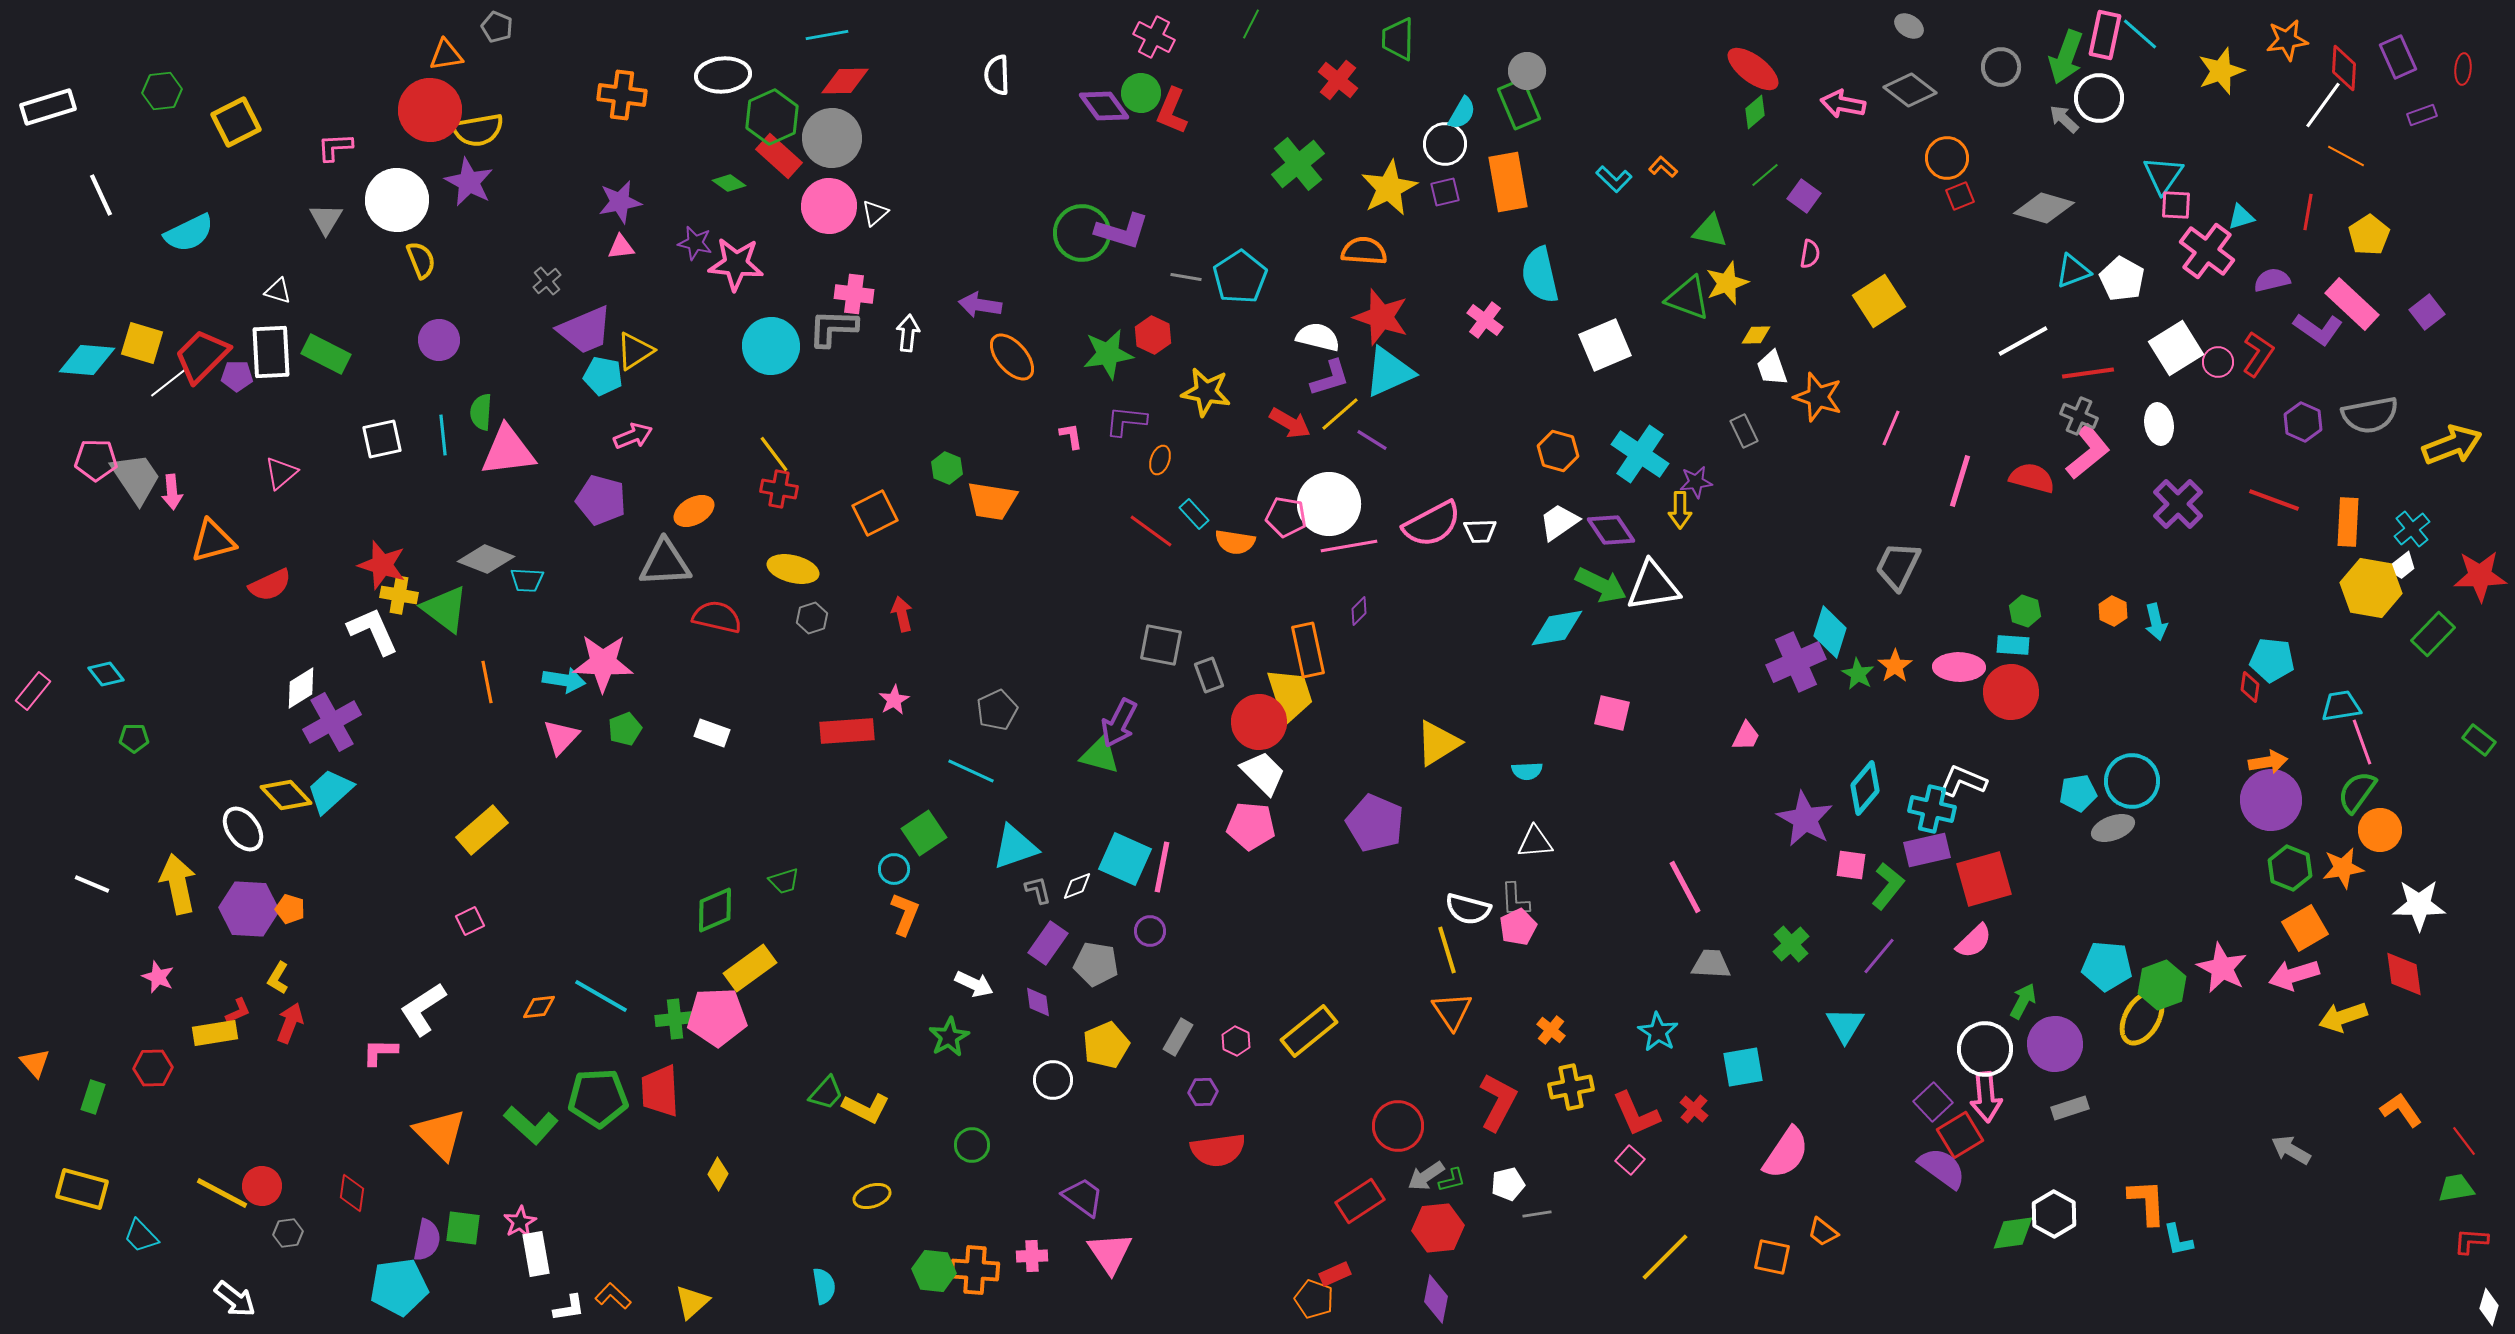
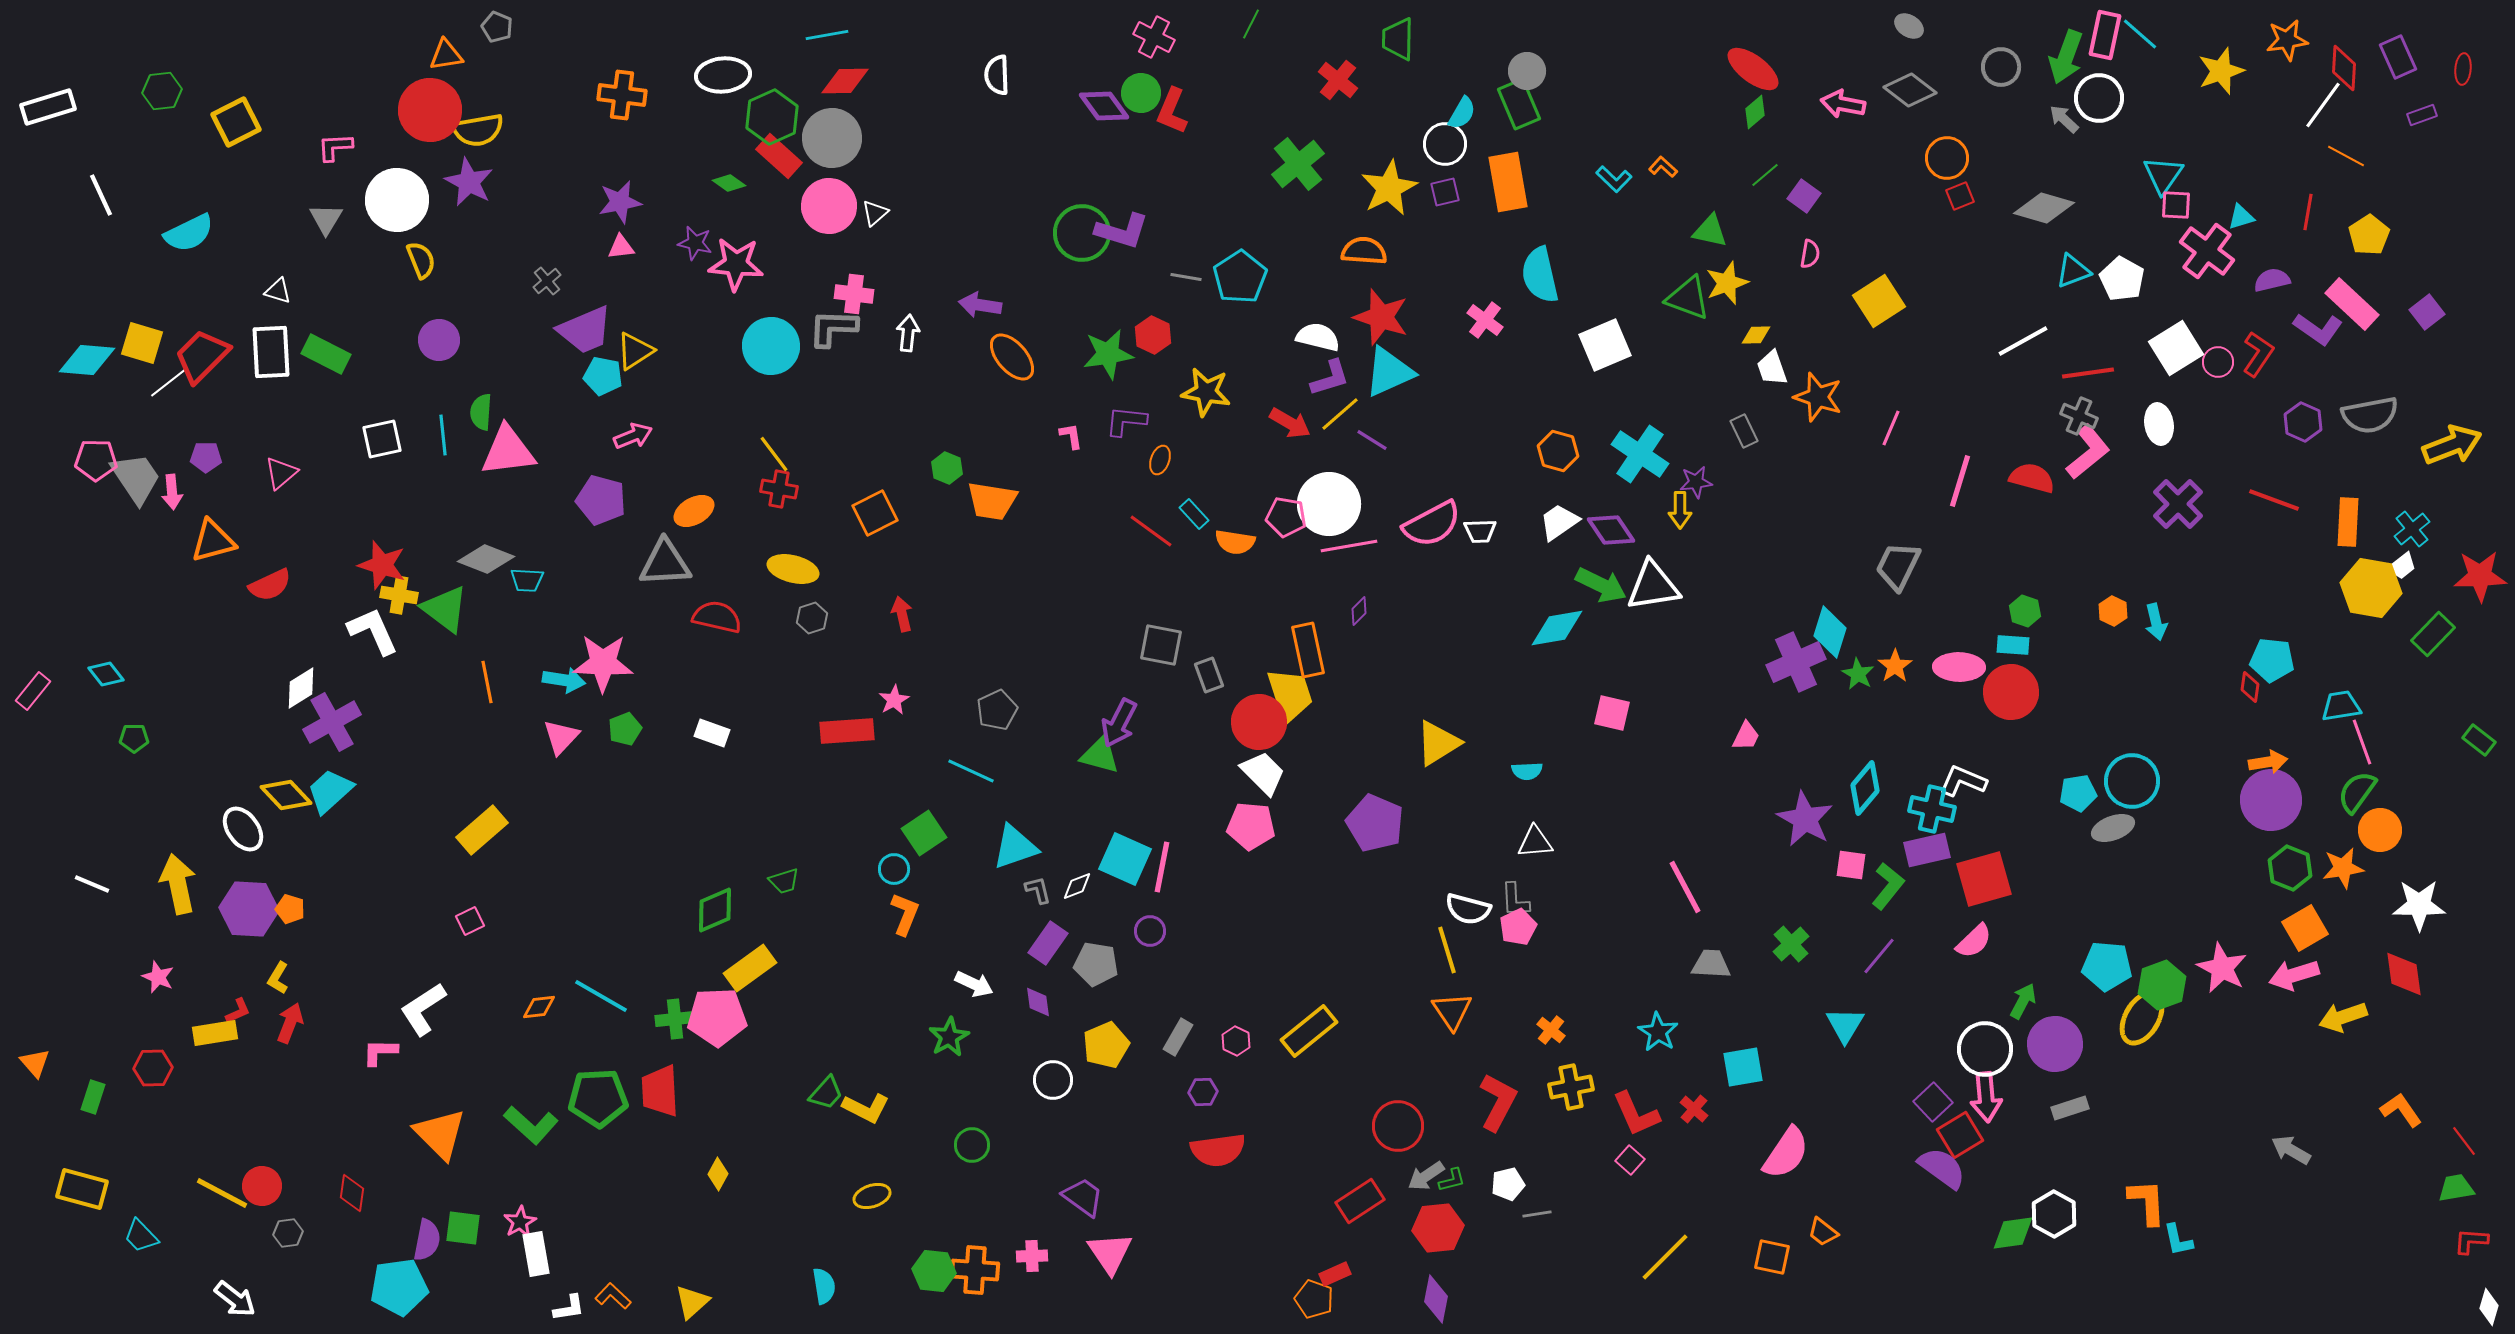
purple pentagon at (237, 376): moved 31 px left, 81 px down
